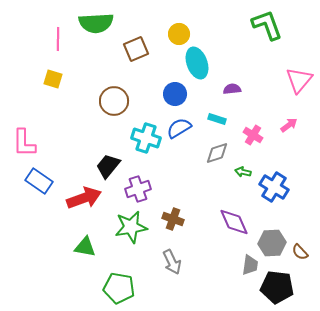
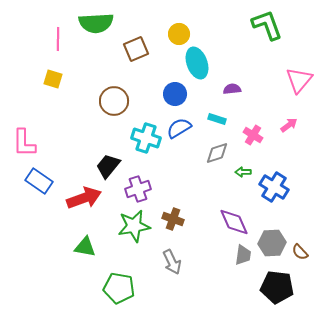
green arrow: rotated 14 degrees counterclockwise
green star: moved 3 px right, 1 px up
gray trapezoid: moved 7 px left, 10 px up
